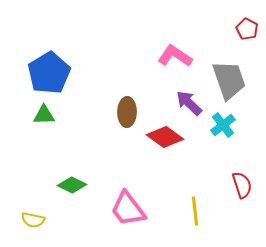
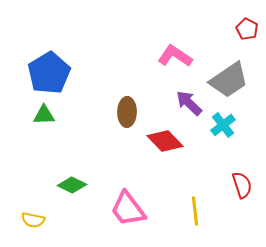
gray trapezoid: rotated 75 degrees clockwise
red diamond: moved 4 px down; rotated 9 degrees clockwise
